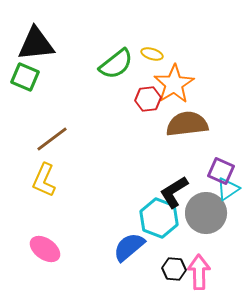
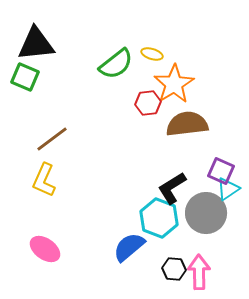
red hexagon: moved 4 px down
black L-shape: moved 2 px left, 4 px up
